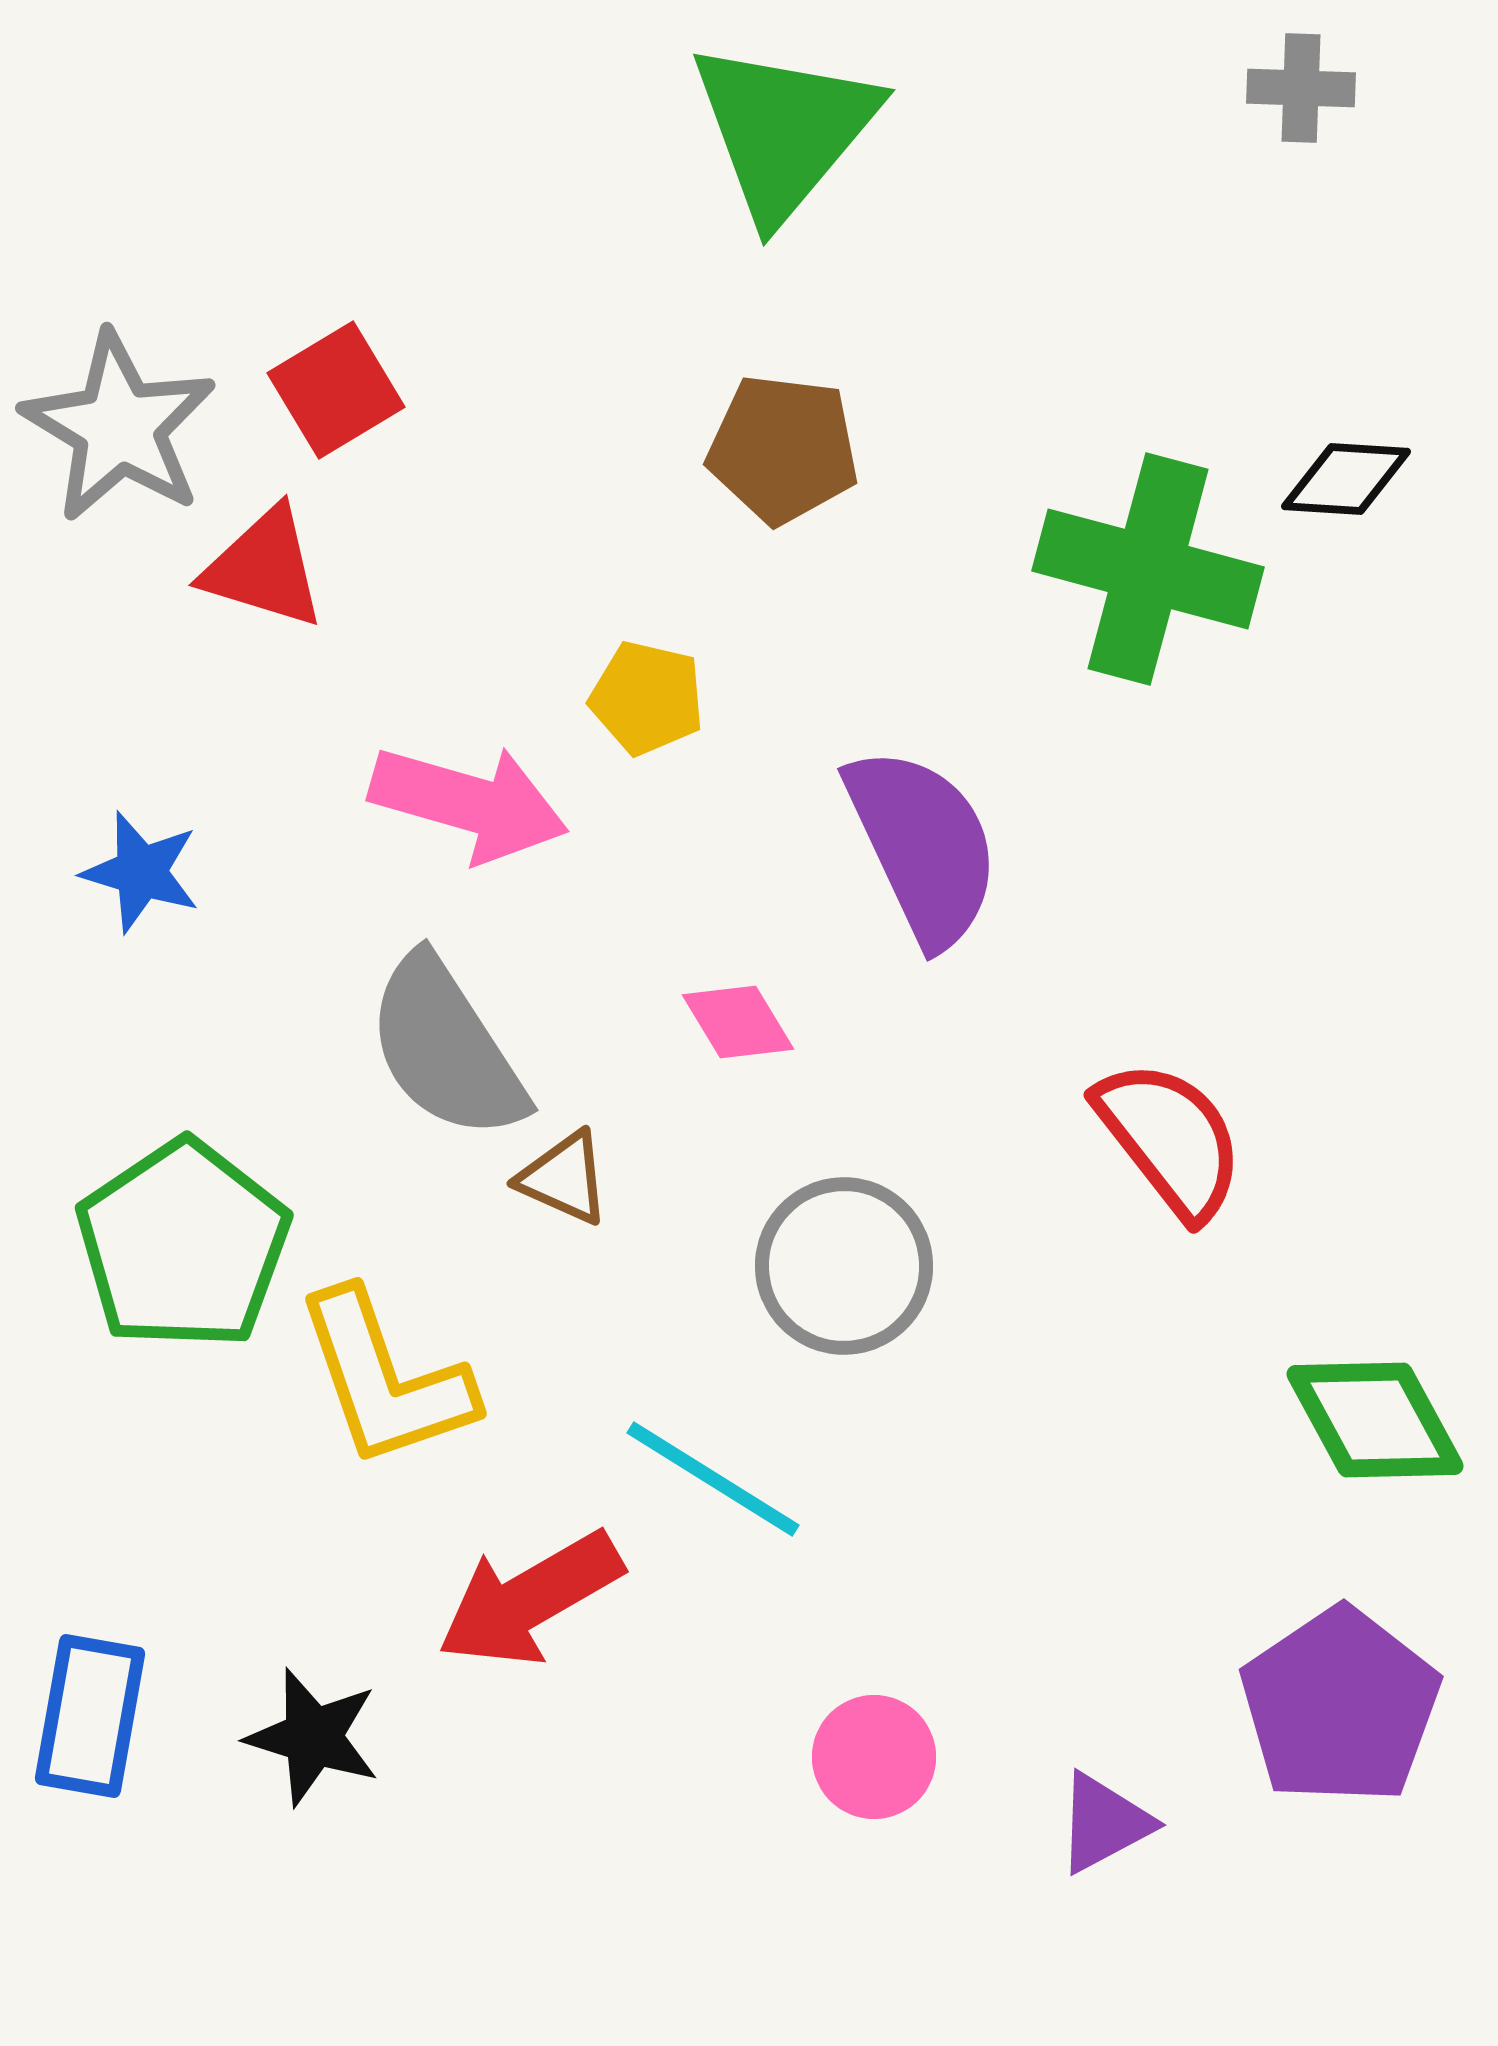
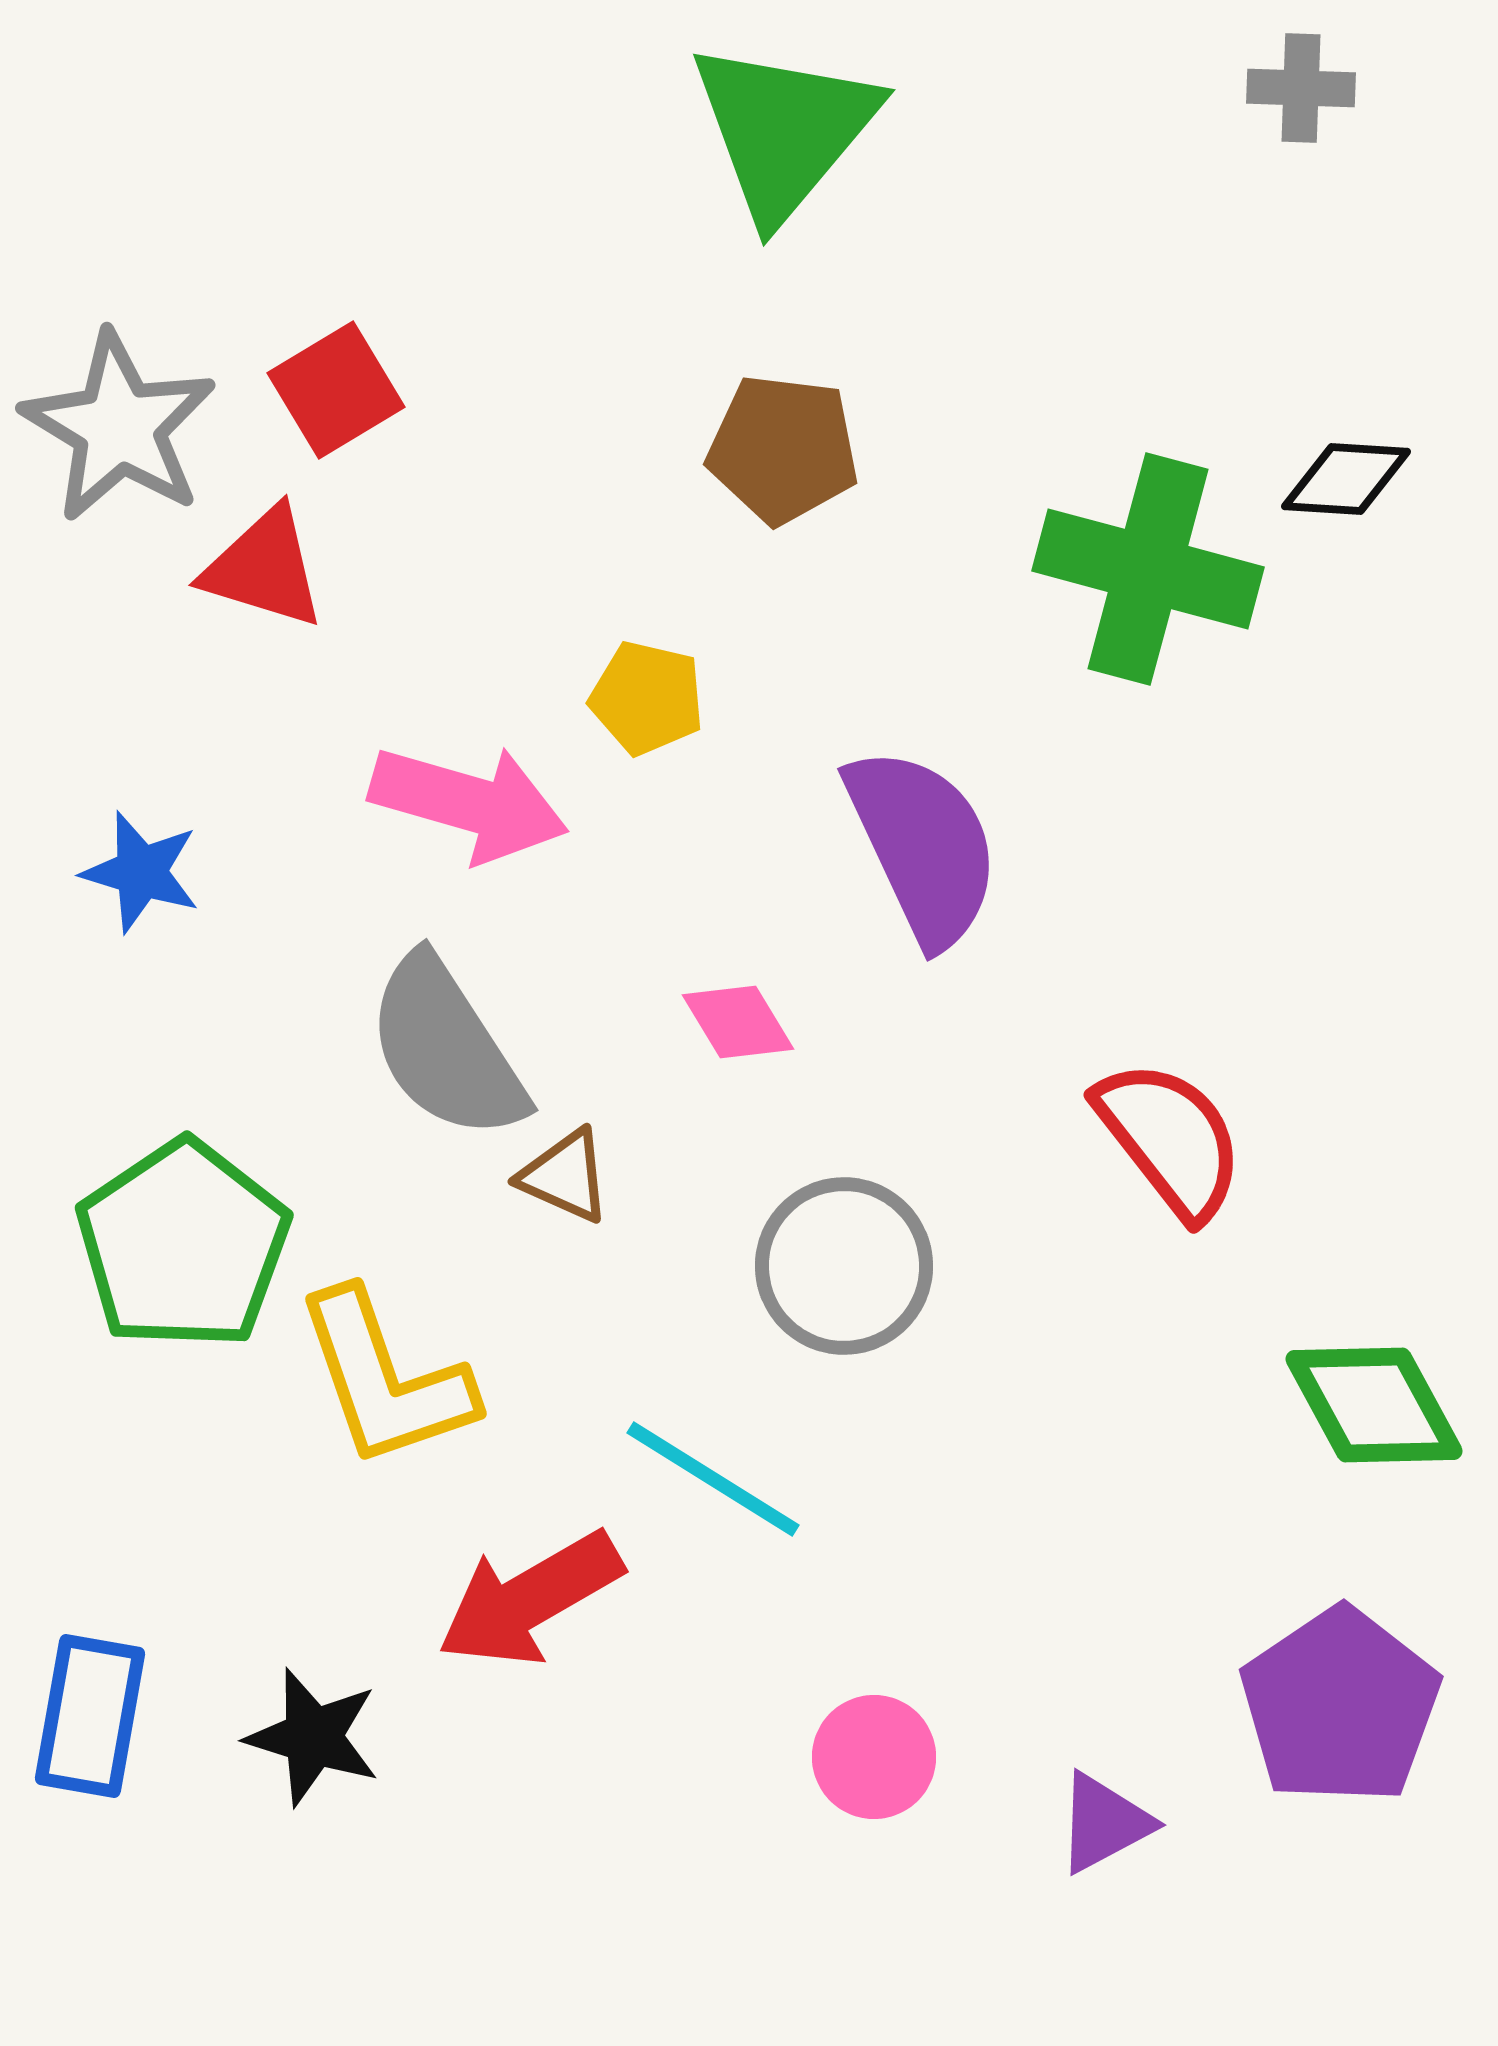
brown triangle: moved 1 px right, 2 px up
green diamond: moved 1 px left, 15 px up
